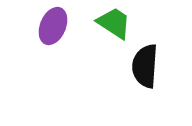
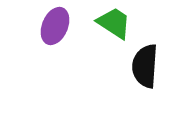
purple ellipse: moved 2 px right
